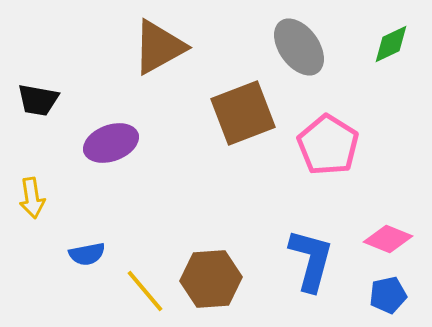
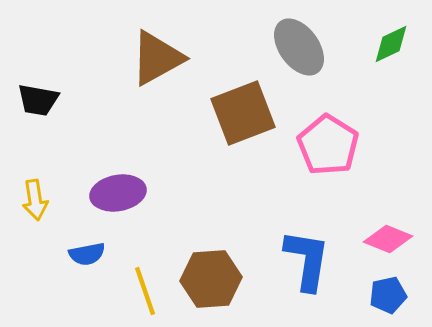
brown triangle: moved 2 px left, 11 px down
purple ellipse: moved 7 px right, 50 px down; rotated 10 degrees clockwise
yellow arrow: moved 3 px right, 2 px down
blue L-shape: moved 4 px left; rotated 6 degrees counterclockwise
yellow line: rotated 21 degrees clockwise
